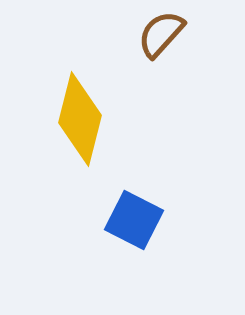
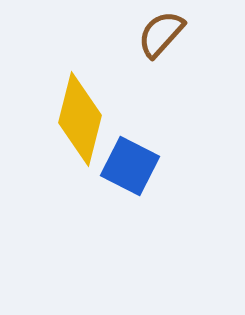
blue square: moved 4 px left, 54 px up
